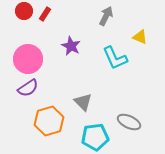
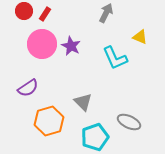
gray arrow: moved 3 px up
pink circle: moved 14 px right, 15 px up
cyan pentagon: rotated 12 degrees counterclockwise
